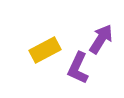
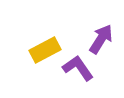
purple L-shape: rotated 120 degrees clockwise
